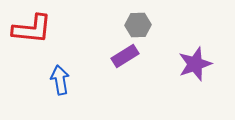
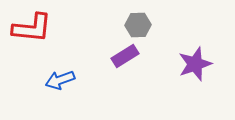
red L-shape: moved 1 px up
blue arrow: rotated 100 degrees counterclockwise
